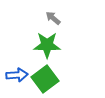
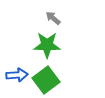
green square: moved 1 px right, 1 px down
